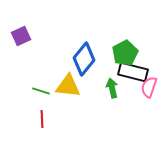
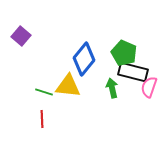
purple square: rotated 24 degrees counterclockwise
green pentagon: moved 1 px left; rotated 20 degrees counterclockwise
green line: moved 3 px right, 1 px down
